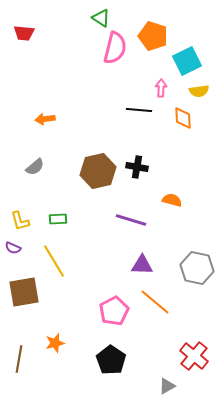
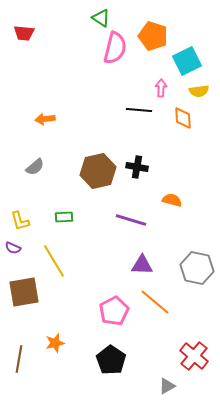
green rectangle: moved 6 px right, 2 px up
